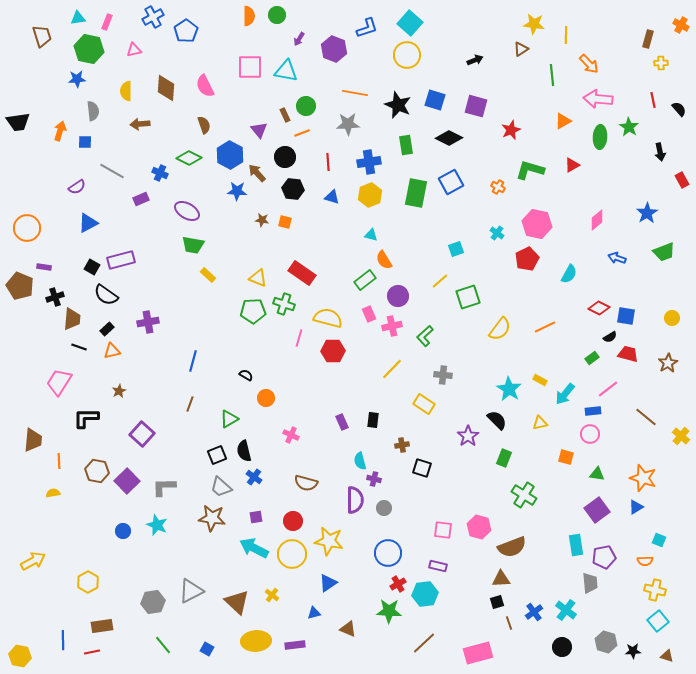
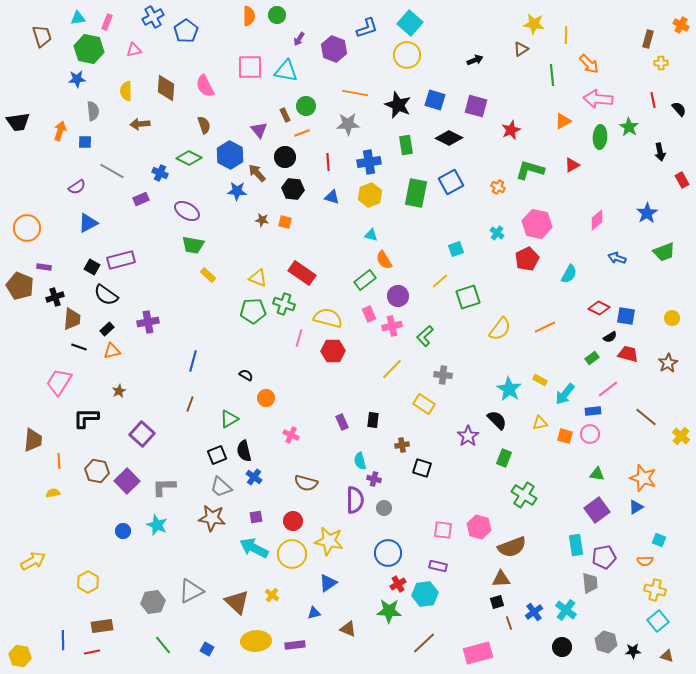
orange square at (566, 457): moved 1 px left, 21 px up
